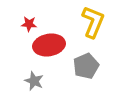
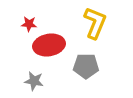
yellow L-shape: moved 2 px right, 1 px down
gray pentagon: rotated 25 degrees clockwise
gray star: rotated 12 degrees counterclockwise
